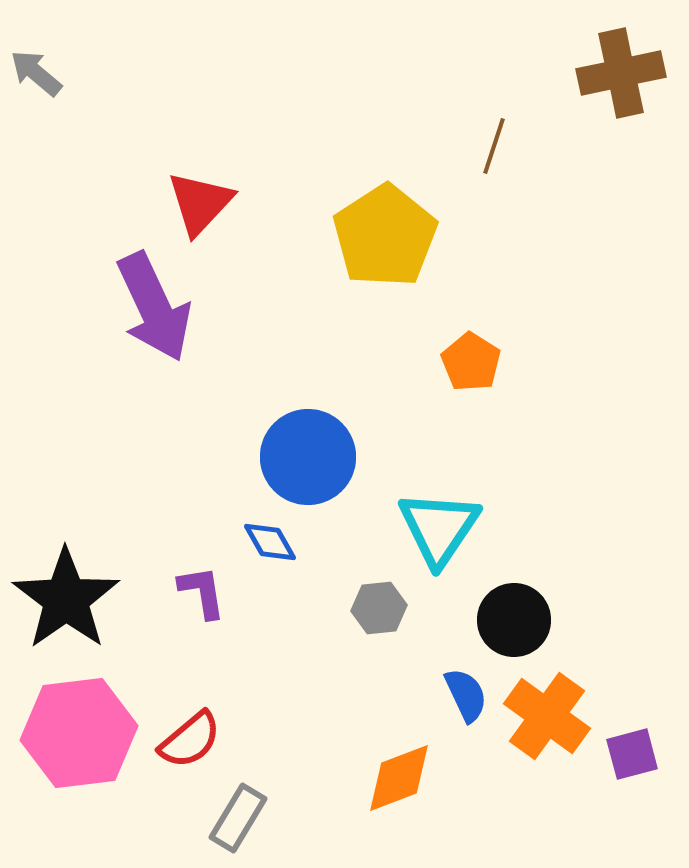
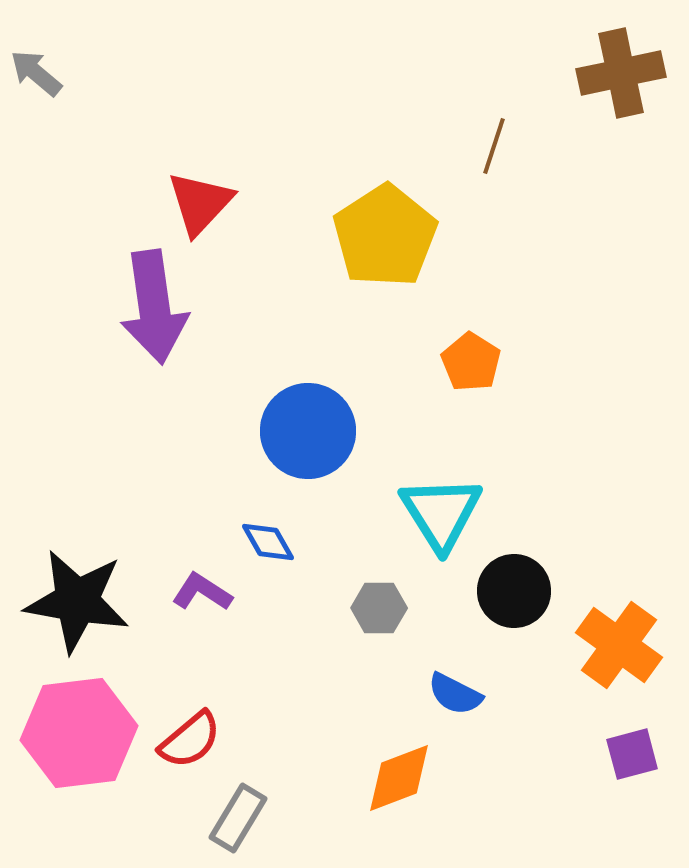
purple arrow: rotated 17 degrees clockwise
blue circle: moved 26 px up
cyan triangle: moved 2 px right, 15 px up; rotated 6 degrees counterclockwise
blue diamond: moved 2 px left
purple L-shape: rotated 48 degrees counterclockwise
black star: moved 11 px right, 2 px down; rotated 27 degrees counterclockwise
gray hexagon: rotated 6 degrees clockwise
black circle: moved 29 px up
blue semicircle: moved 11 px left, 1 px up; rotated 142 degrees clockwise
orange cross: moved 72 px right, 71 px up
